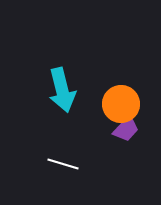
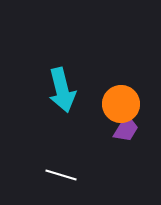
purple trapezoid: rotated 12 degrees counterclockwise
white line: moved 2 px left, 11 px down
